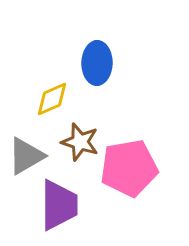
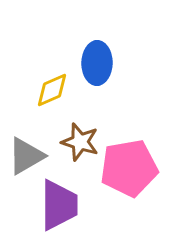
yellow diamond: moved 9 px up
